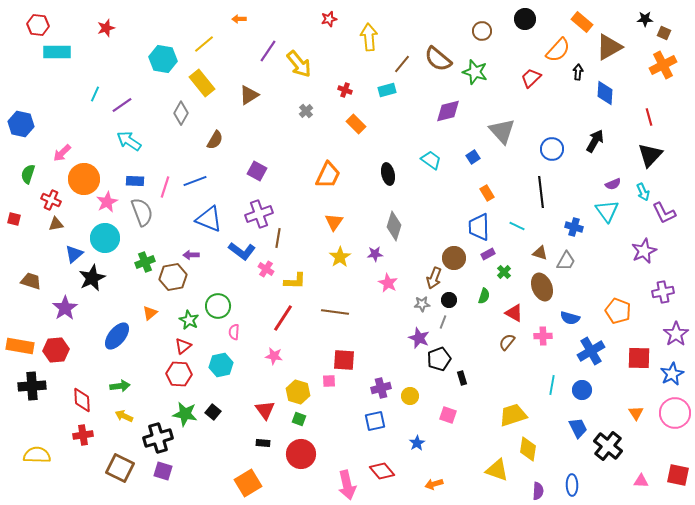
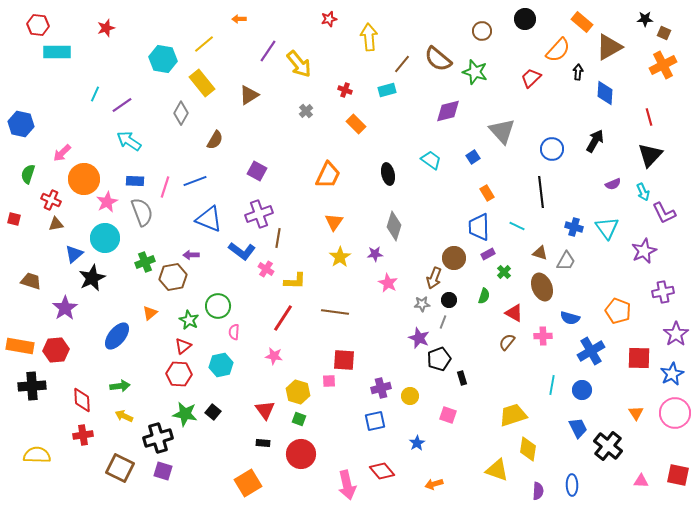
cyan triangle at (607, 211): moved 17 px down
